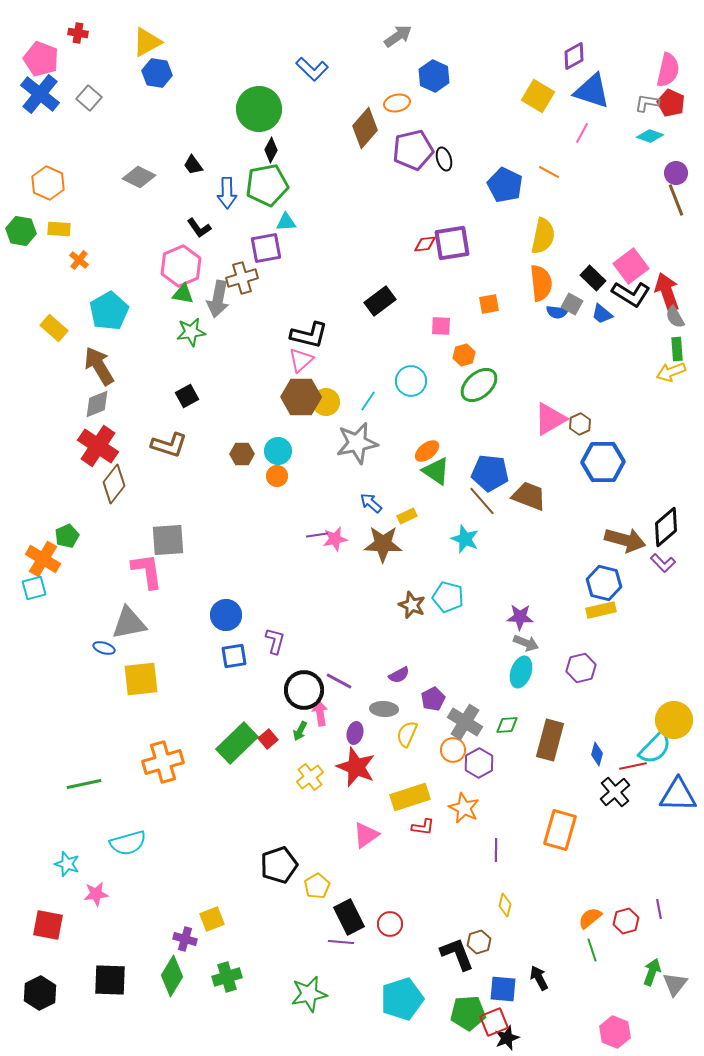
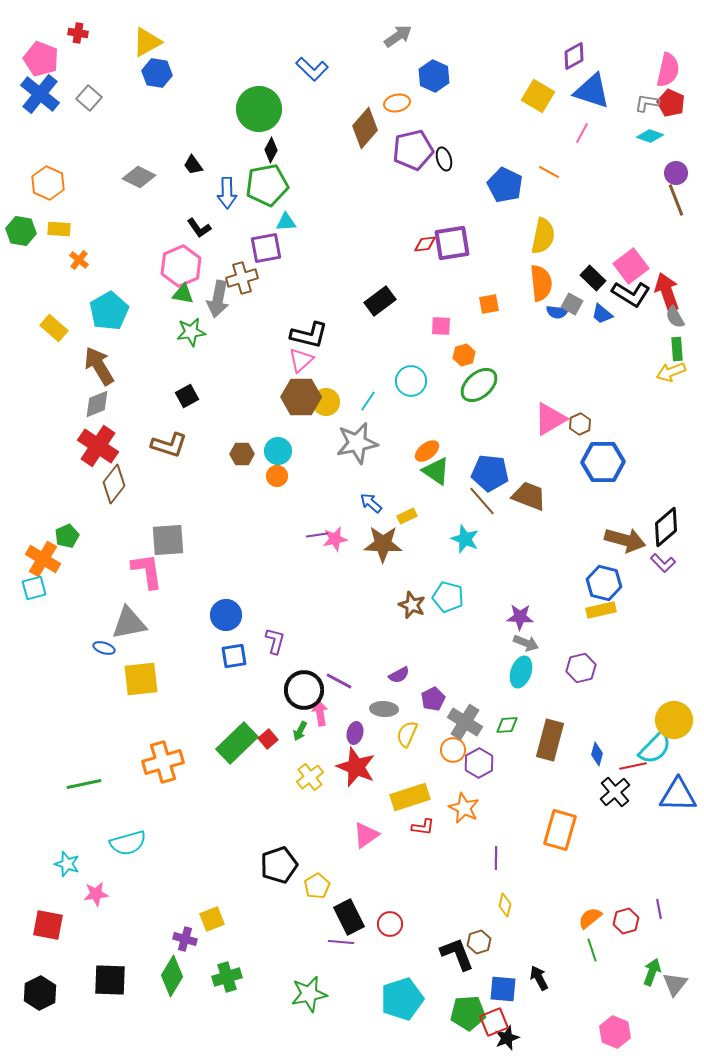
purple line at (496, 850): moved 8 px down
